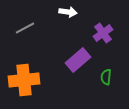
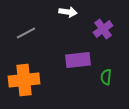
gray line: moved 1 px right, 5 px down
purple cross: moved 4 px up
purple rectangle: rotated 35 degrees clockwise
